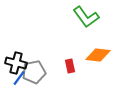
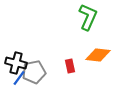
green L-shape: moved 2 px right; rotated 120 degrees counterclockwise
